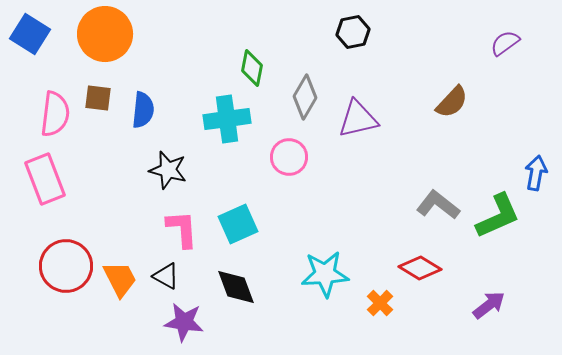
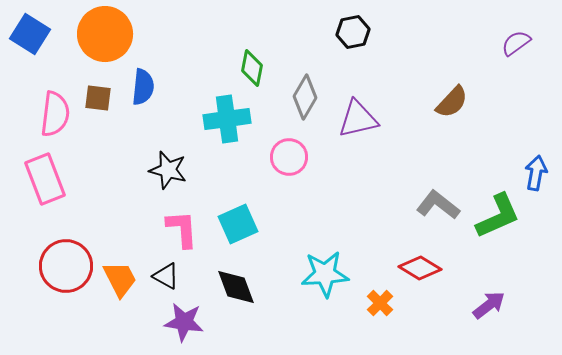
purple semicircle: moved 11 px right
blue semicircle: moved 23 px up
